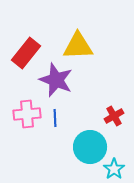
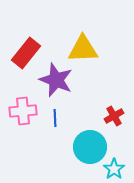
yellow triangle: moved 5 px right, 3 px down
pink cross: moved 4 px left, 3 px up
